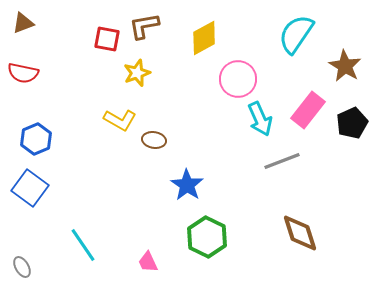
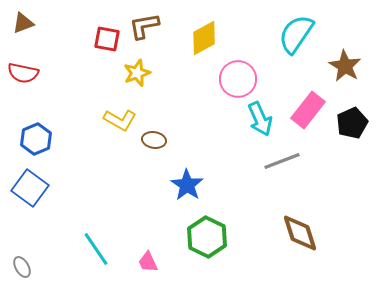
cyan line: moved 13 px right, 4 px down
